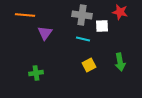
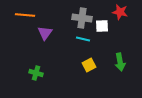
gray cross: moved 3 px down
green cross: rotated 24 degrees clockwise
